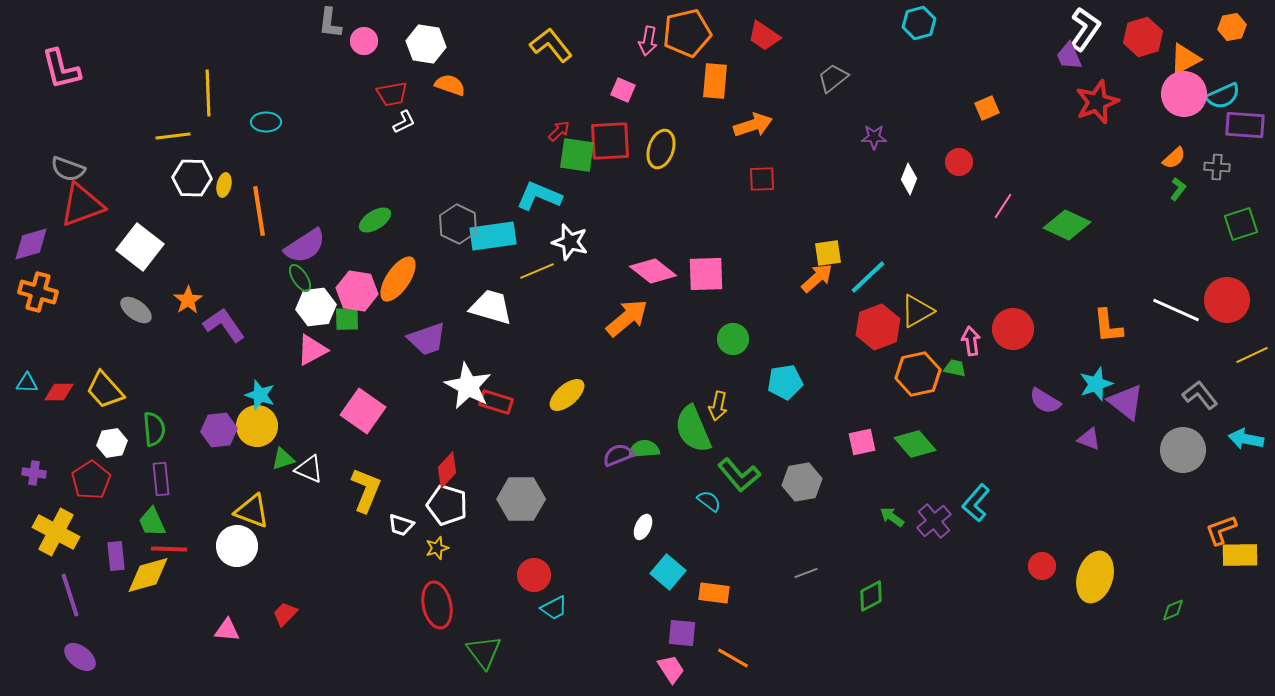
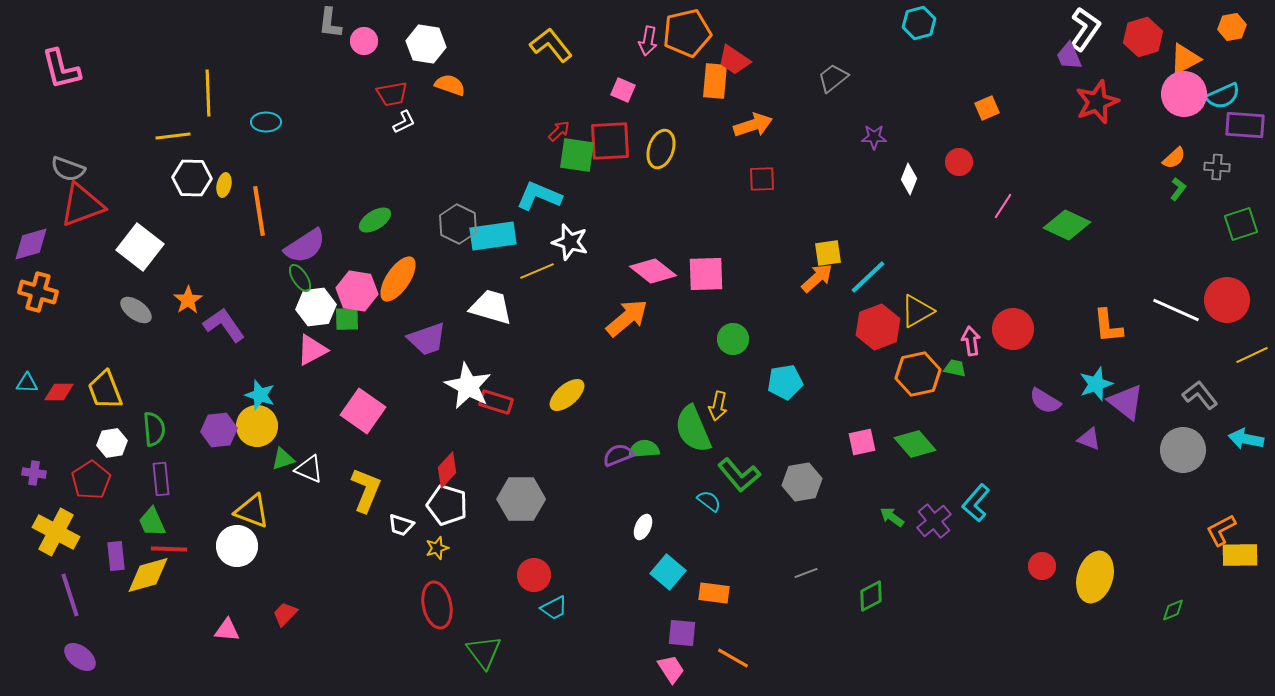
red trapezoid at (764, 36): moved 30 px left, 24 px down
yellow trapezoid at (105, 390): rotated 21 degrees clockwise
orange L-shape at (1221, 530): rotated 8 degrees counterclockwise
